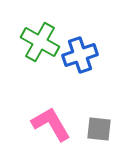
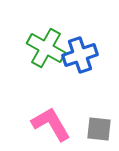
green cross: moved 6 px right, 6 px down
